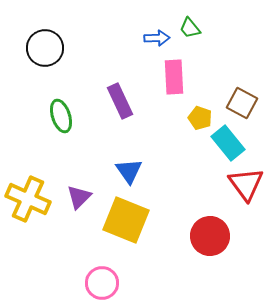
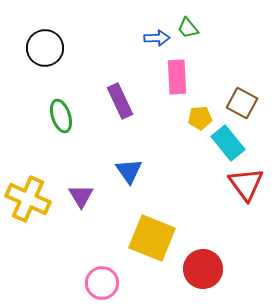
green trapezoid: moved 2 px left
pink rectangle: moved 3 px right
yellow pentagon: rotated 25 degrees counterclockwise
purple triangle: moved 2 px right, 1 px up; rotated 16 degrees counterclockwise
yellow square: moved 26 px right, 18 px down
red circle: moved 7 px left, 33 px down
